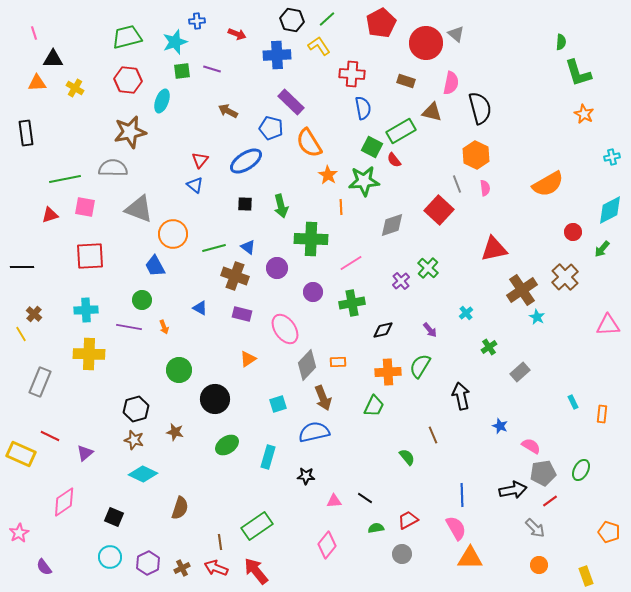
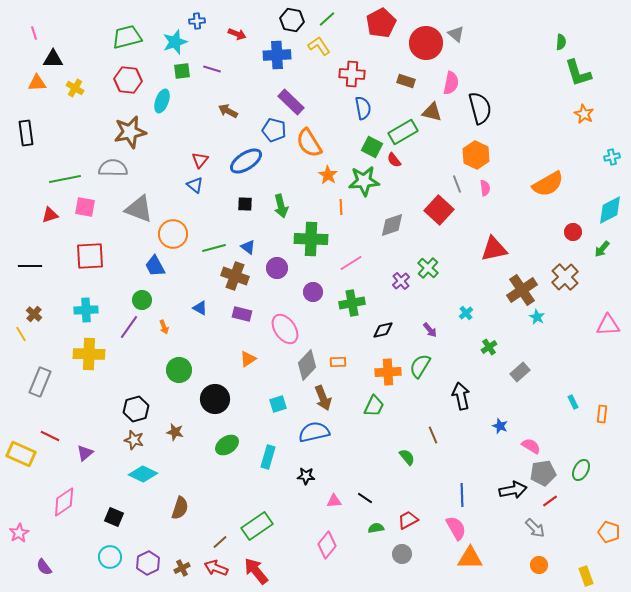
blue pentagon at (271, 128): moved 3 px right, 2 px down
green rectangle at (401, 131): moved 2 px right, 1 px down
black line at (22, 267): moved 8 px right, 1 px up
purple line at (129, 327): rotated 65 degrees counterclockwise
brown line at (220, 542): rotated 56 degrees clockwise
